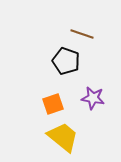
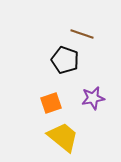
black pentagon: moved 1 px left, 1 px up
purple star: rotated 20 degrees counterclockwise
orange square: moved 2 px left, 1 px up
